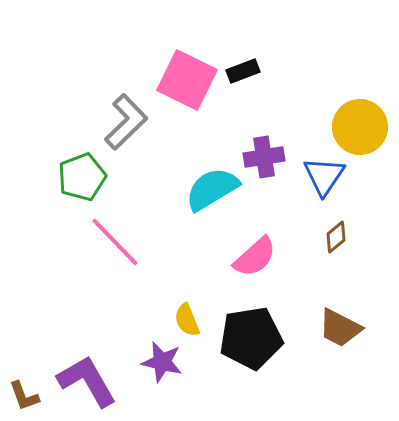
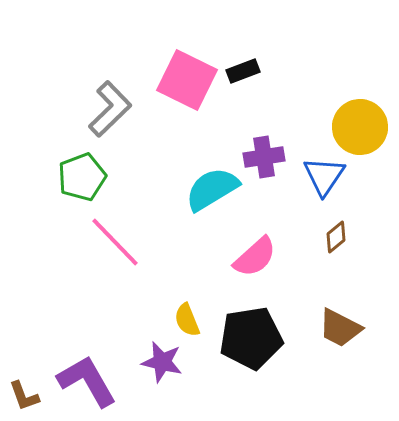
gray L-shape: moved 16 px left, 13 px up
